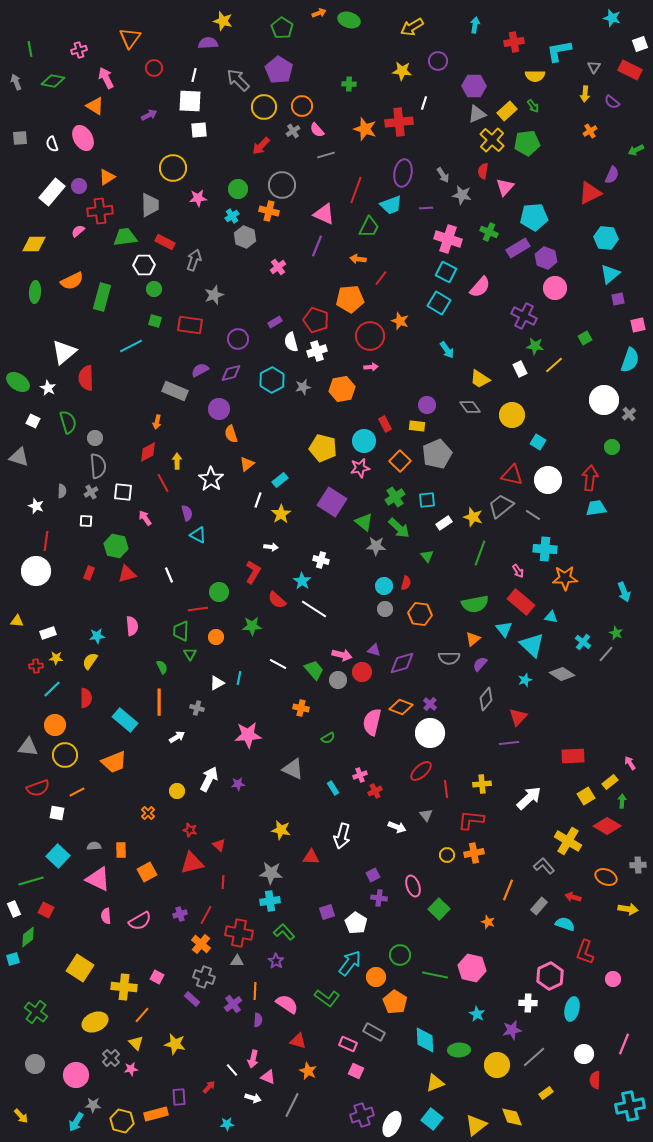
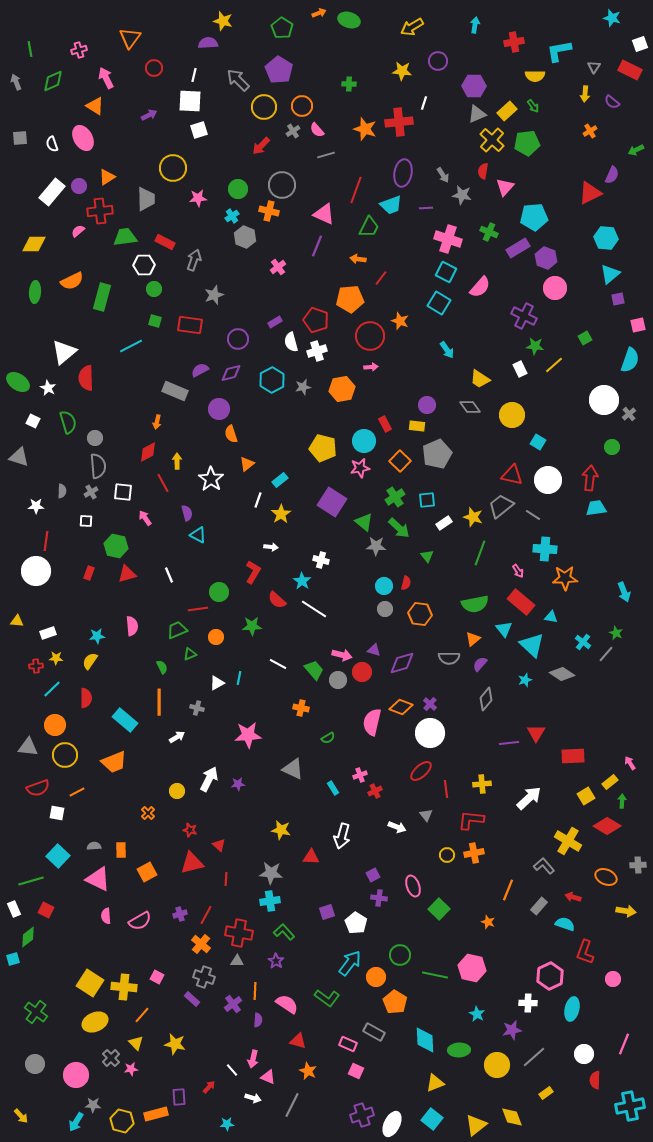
green diamond at (53, 81): rotated 35 degrees counterclockwise
white square at (199, 130): rotated 12 degrees counterclockwise
gray trapezoid at (150, 205): moved 4 px left, 6 px up
white star at (36, 506): rotated 21 degrees counterclockwise
green trapezoid at (181, 631): moved 4 px left, 1 px up; rotated 65 degrees clockwise
green triangle at (190, 654): rotated 40 degrees clockwise
red triangle at (518, 717): moved 18 px right, 16 px down; rotated 12 degrees counterclockwise
red line at (223, 882): moved 3 px right, 3 px up
yellow arrow at (628, 909): moved 2 px left, 2 px down
yellow square at (80, 968): moved 10 px right, 15 px down
